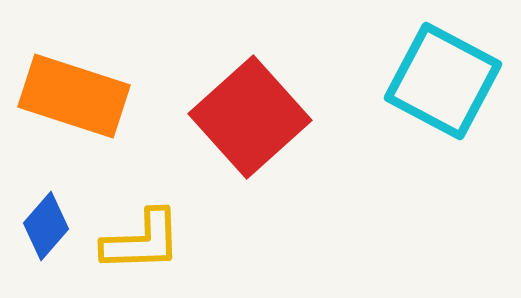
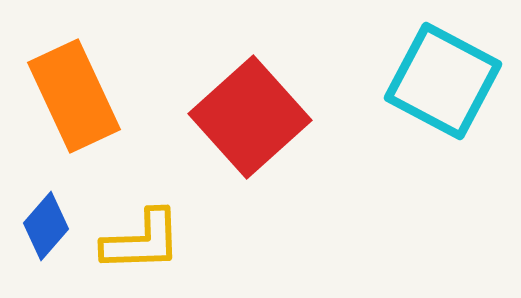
orange rectangle: rotated 47 degrees clockwise
